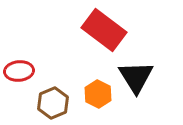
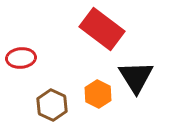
red rectangle: moved 2 px left, 1 px up
red ellipse: moved 2 px right, 13 px up
brown hexagon: moved 1 px left, 2 px down; rotated 12 degrees counterclockwise
